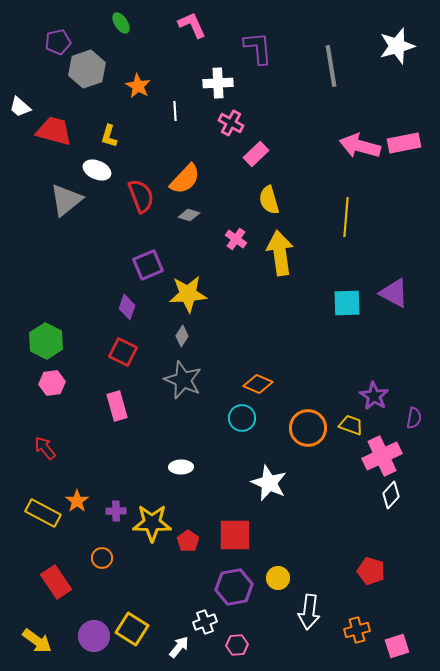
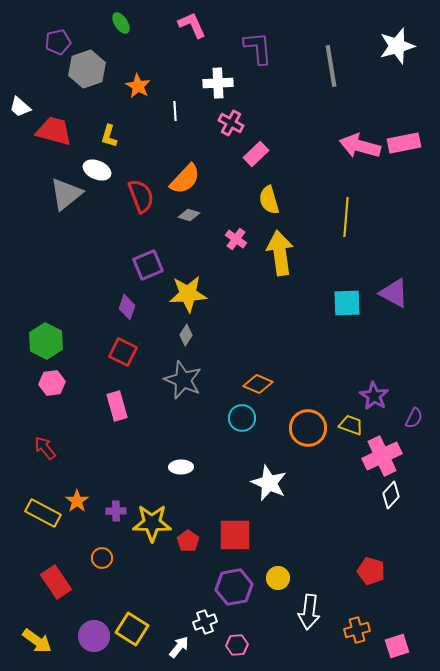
gray triangle at (66, 200): moved 6 px up
gray diamond at (182, 336): moved 4 px right, 1 px up
purple semicircle at (414, 418): rotated 15 degrees clockwise
